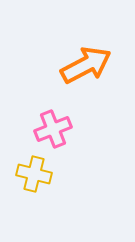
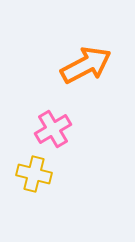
pink cross: rotated 9 degrees counterclockwise
